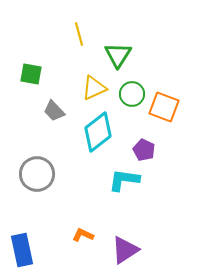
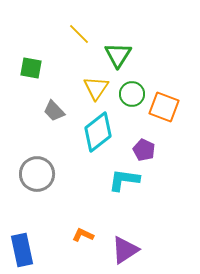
yellow line: rotated 30 degrees counterclockwise
green square: moved 6 px up
yellow triangle: moved 2 px right; rotated 32 degrees counterclockwise
